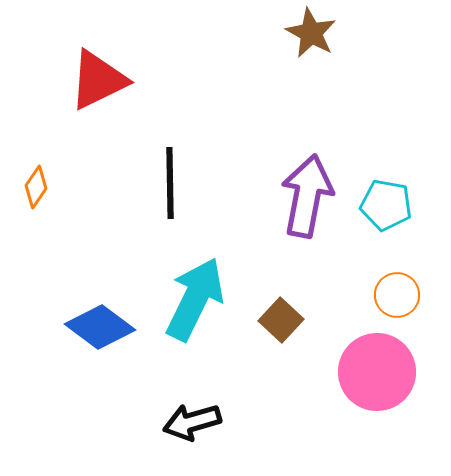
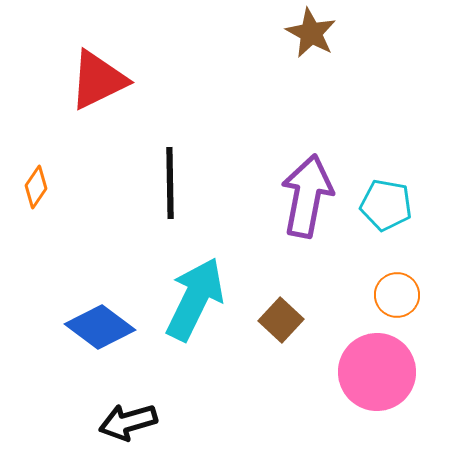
black arrow: moved 64 px left
